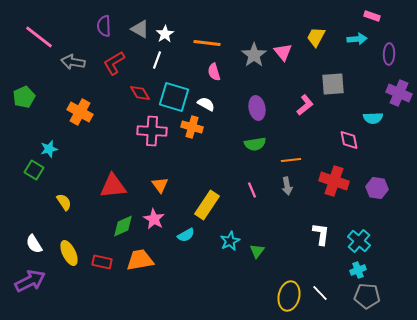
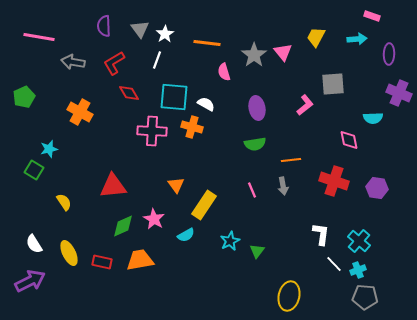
gray triangle at (140, 29): rotated 24 degrees clockwise
pink line at (39, 37): rotated 28 degrees counterclockwise
pink semicircle at (214, 72): moved 10 px right
red diamond at (140, 93): moved 11 px left
cyan square at (174, 97): rotated 12 degrees counterclockwise
orange triangle at (160, 185): moved 16 px right
gray arrow at (287, 186): moved 4 px left
yellow rectangle at (207, 205): moved 3 px left
white line at (320, 293): moved 14 px right, 29 px up
gray pentagon at (367, 296): moved 2 px left, 1 px down
